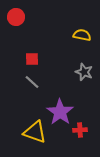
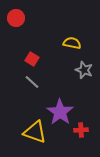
red circle: moved 1 px down
yellow semicircle: moved 10 px left, 8 px down
red square: rotated 32 degrees clockwise
gray star: moved 2 px up
red cross: moved 1 px right
